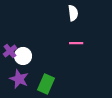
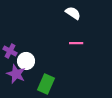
white semicircle: rotated 49 degrees counterclockwise
purple cross: rotated 24 degrees counterclockwise
white circle: moved 3 px right, 5 px down
purple star: moved 3 px left, 5 px up
